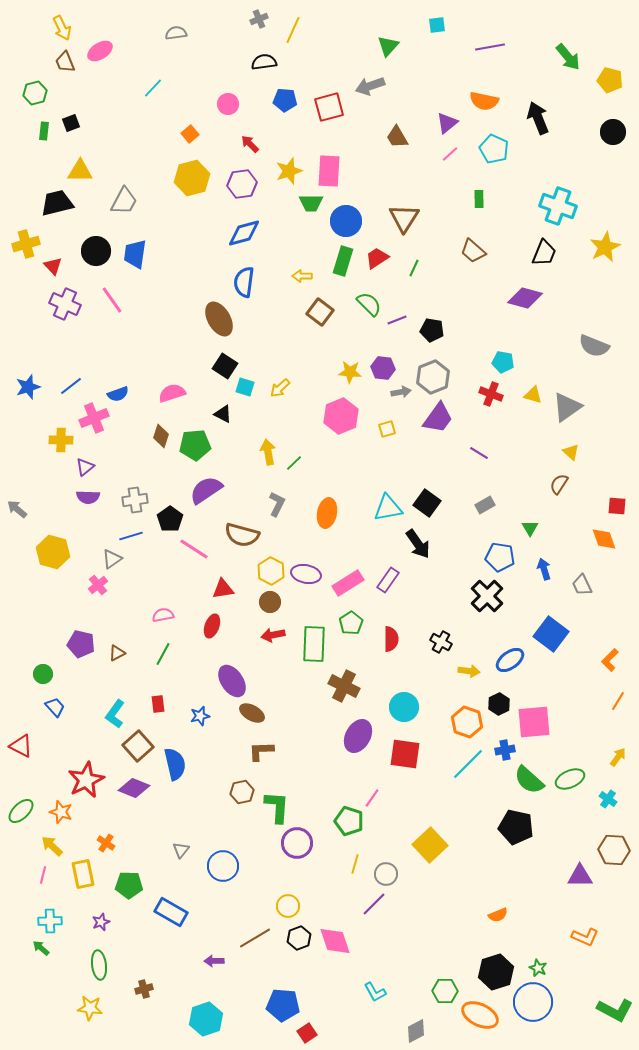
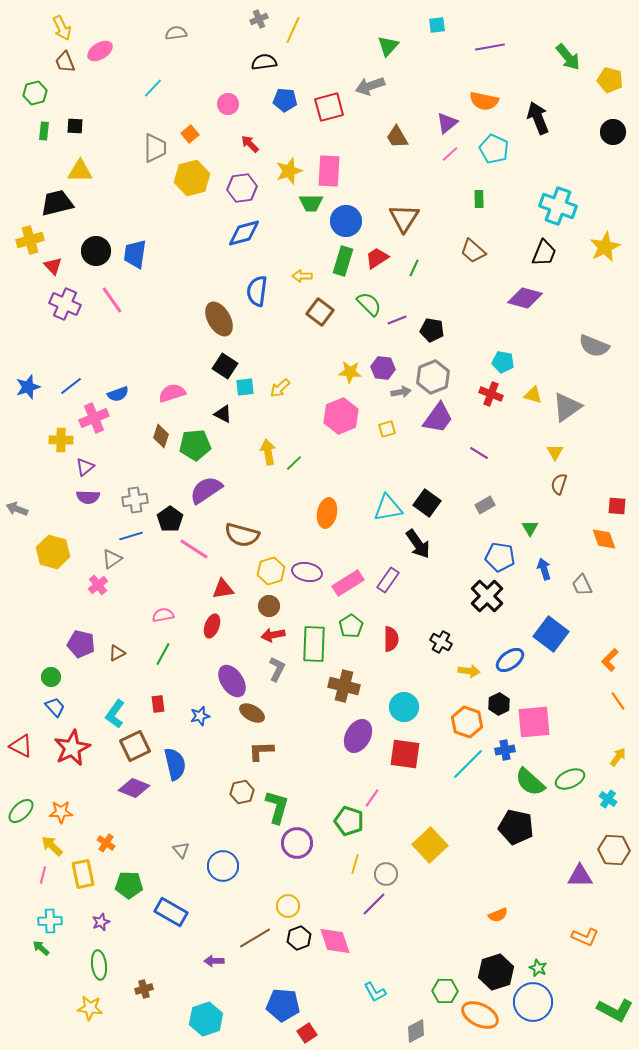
black square at (71, 123): moved 4 px right, 3 px down; rotated 24 degrees clockwise
purple hexagon at (242, 184): moved 4 px down
gray trapezoid at (124, 201): moved 31 px right, 53 px up; rotated 28 degrees counterclockwise
yellow cross at (26, 244): moved 4 px right, 4 px up
blue semicircle at (244, 282): moved 13 px right, 9 px down
cyan square at (245, 387): rotated 24 degrees counterclockwise
yellow triangle at (571, 452): moved 16 px left; rotated 18 degrees clockwise
brown semicircle at (559, 484): rotated 15 degrees counterclockwise
gray L-shape at (277, 504): moved 165 px down
gray arrow at (17, 509): rotated 20 degrees counterclockwise
yellow hexagon at (271, 571): rotated 16 degrees clockwise
purple ellipse at (306, 574): moved 1 px right, 2 px up
brown circle at (270, 602): moved 1 px left, 4 px down
green pentagon at (351, 623): moved 3 px down
green circle at (43, 674): moved 8 px right, 3 px down
brown cross at (344, 686): rotated 12 degrees counterclockwise
orange line at (618, 701): rotated 66 degrees counterclockwise
brown square at (138, 746): moved 3 px left; rotated 16 degrees clockwise
red star at (86, 780): moved 14 px left, 32 px up
green semicircle at (529, 780): moved 1 px right, 2 px down
green L-shape at (277, 807): rotated 12 degrees clockwise
orange star at (61, 812): rotated 20 degrees counterclockwise
gray triangle at (181, 850): rotated 18 degrees counterclockwise
